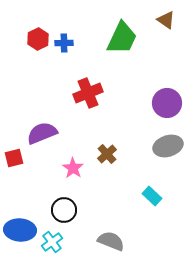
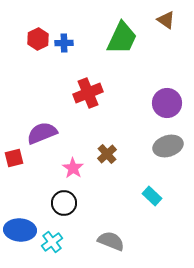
black circle: moved 7 px up
